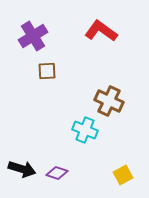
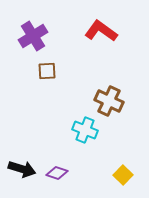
yellow square: rotated 18 degrees counterclockwise
